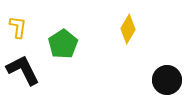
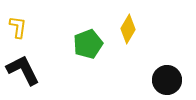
green pentagon: moved 25 px right; rotated 12 degrees clockwise
